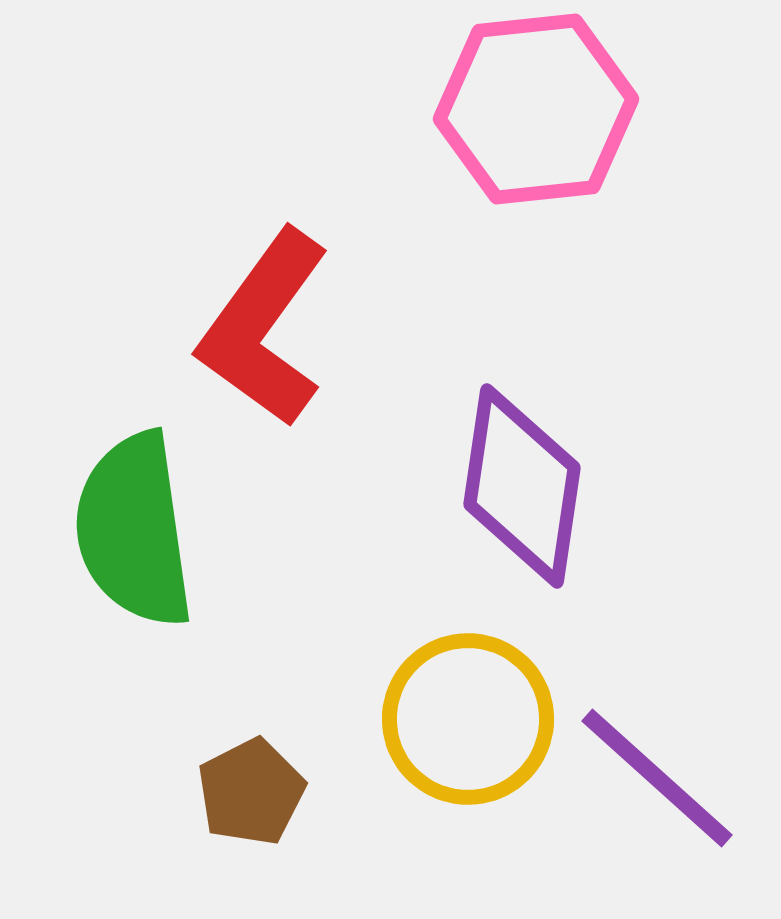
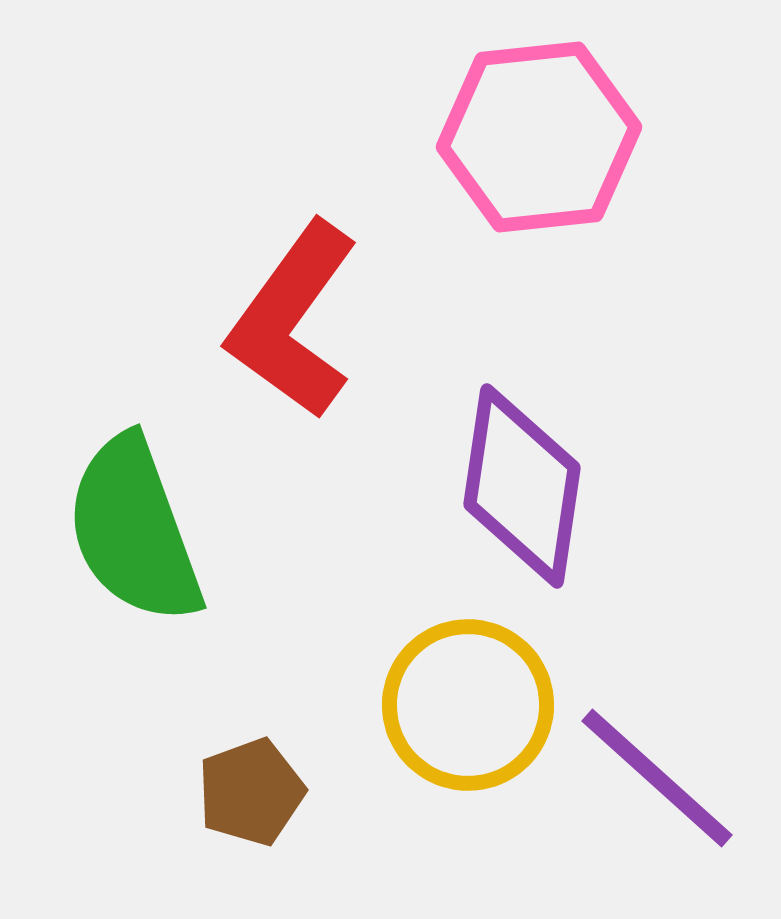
pink hexagon: moved 3 px right, 28 px down
red L-shape: moved 29 px right, 8 px up
green semicircle: rotated 12 degrees counterclockwise
yellow circle: moved 14 px up
brown pentagon: rotated 7 degrees clockwise
